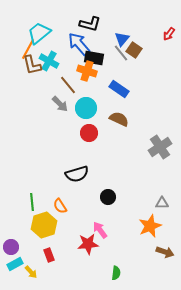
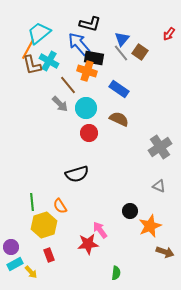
brown square: moved 6 px right, 2 px down
black circle: moved 22 px right, 14 px down
gray triangle: moved 3 px left, 17 px up; rotated 24 degrees clockwise
